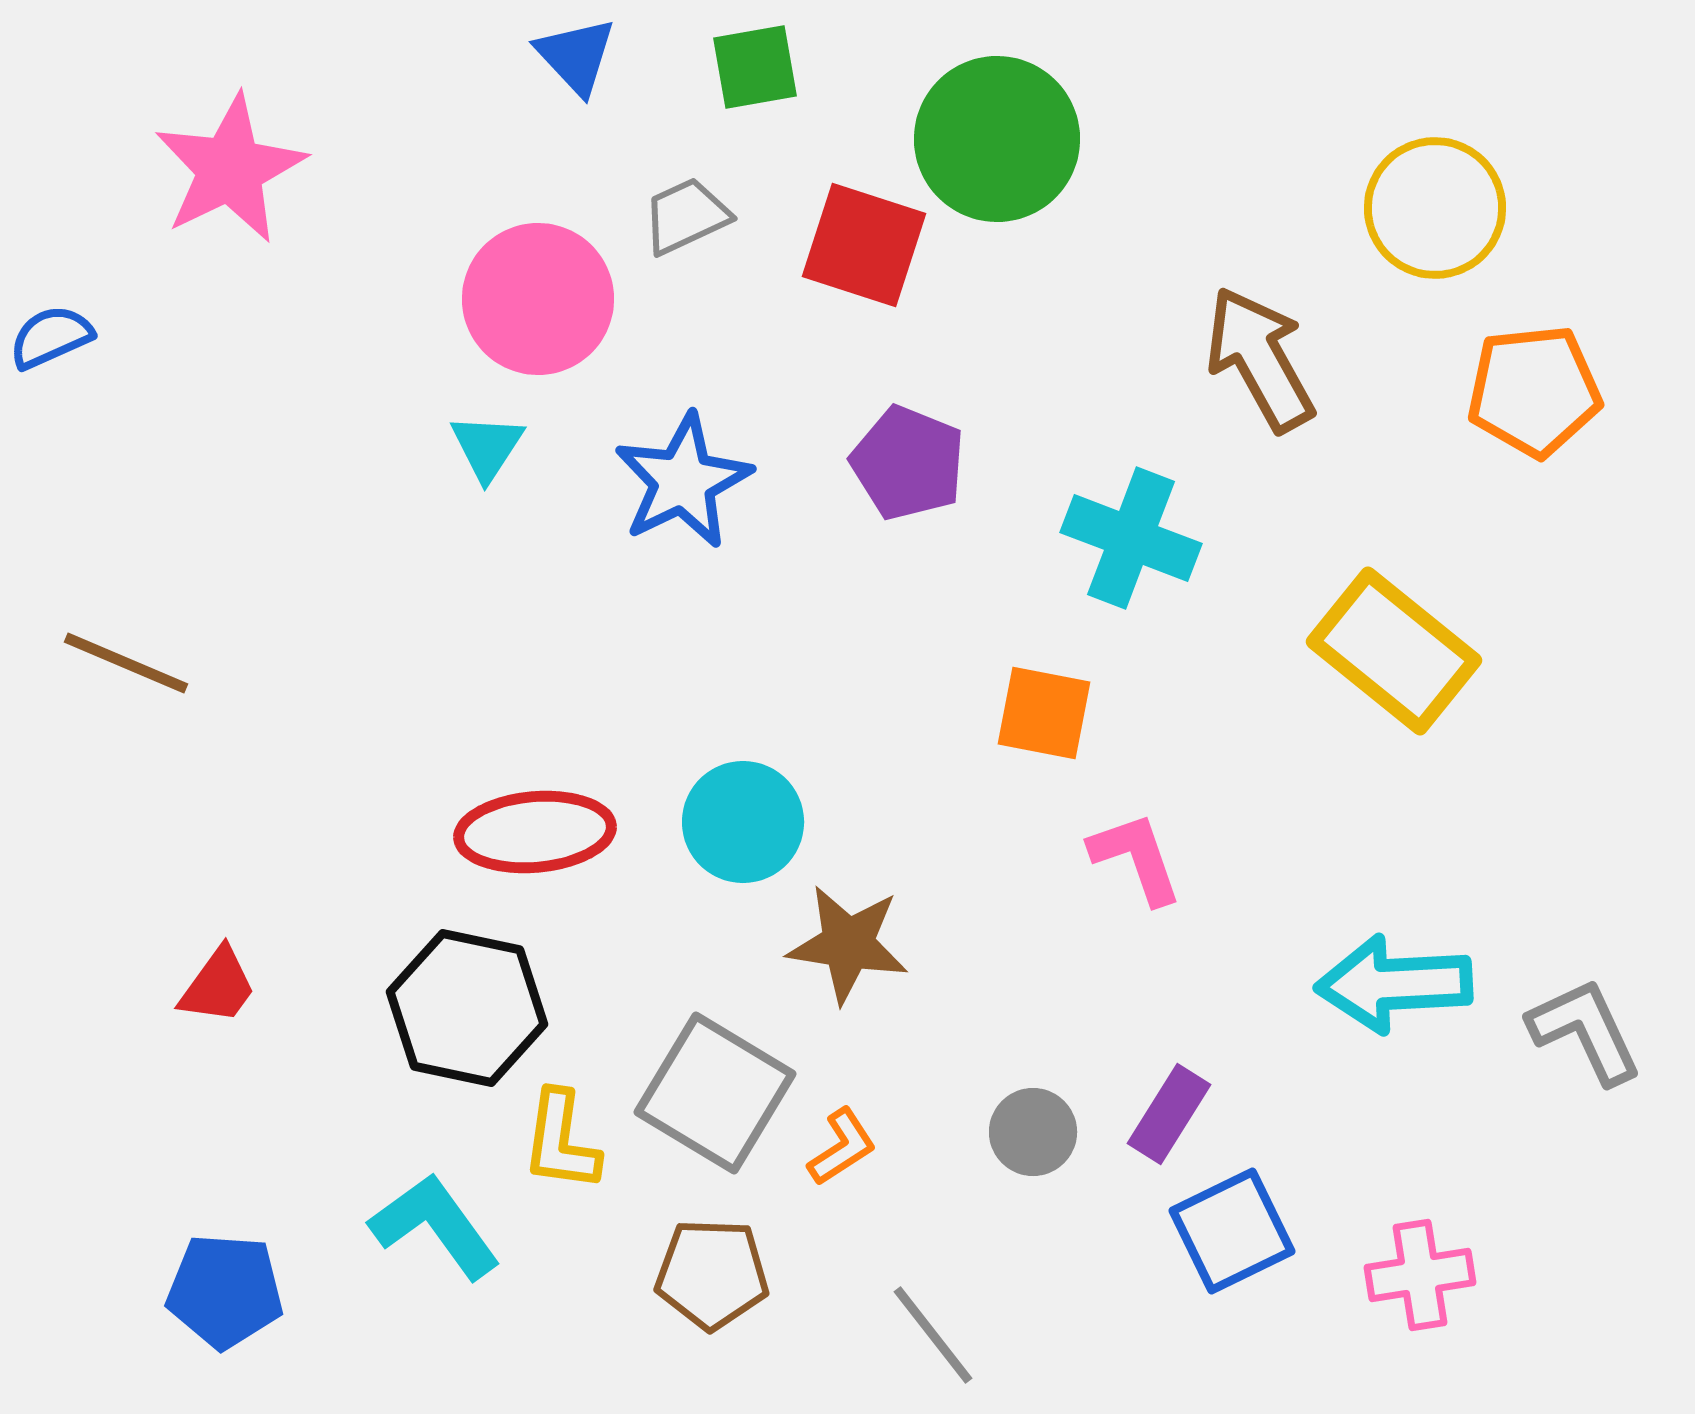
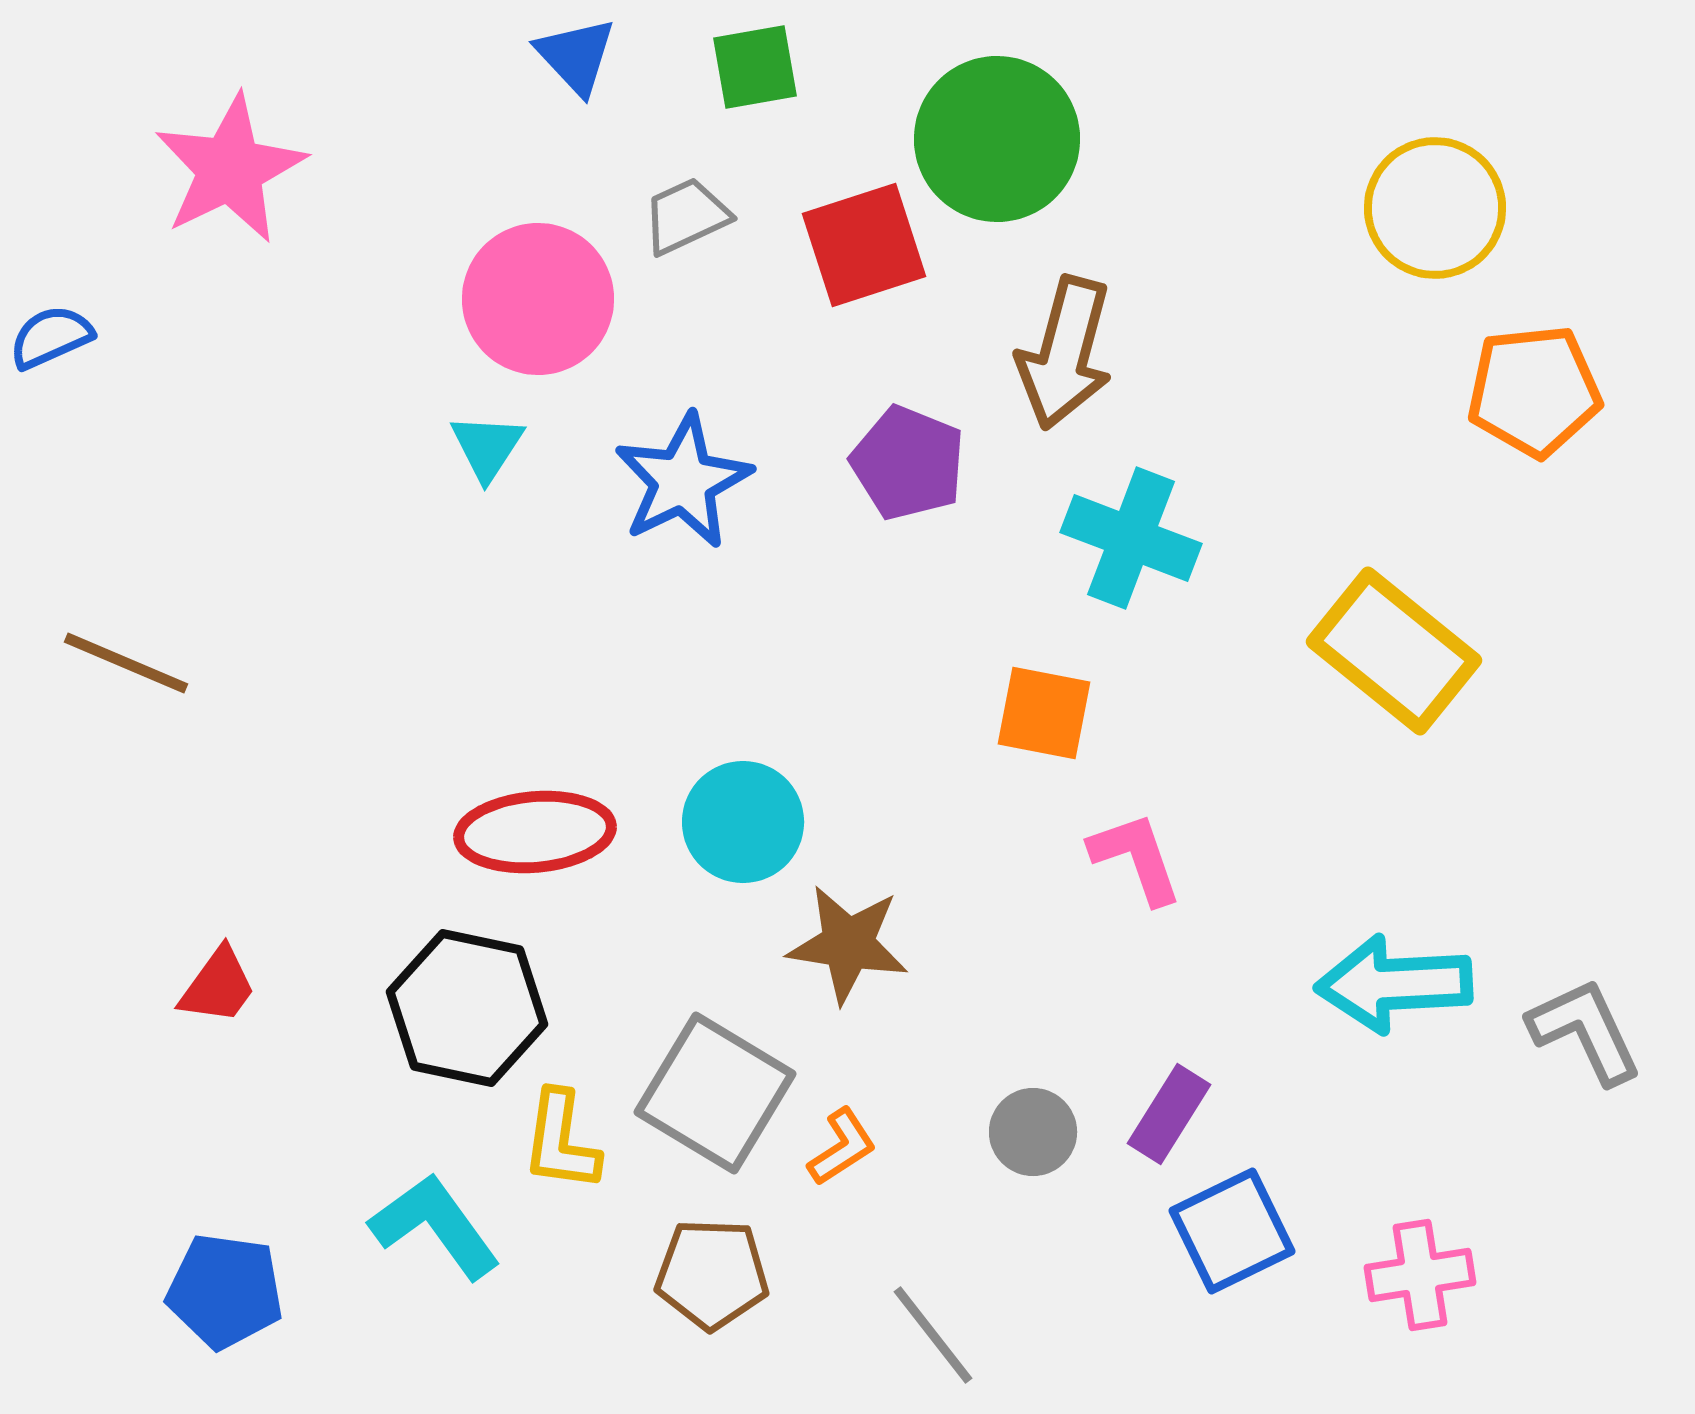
red square: rotated 36 degrees counterclockwise
brown arrow: moved 195 px left, 6 px up; rotated 136 degrees counterclockwise
blue pentagon: rotated 4 degrees clockwise
